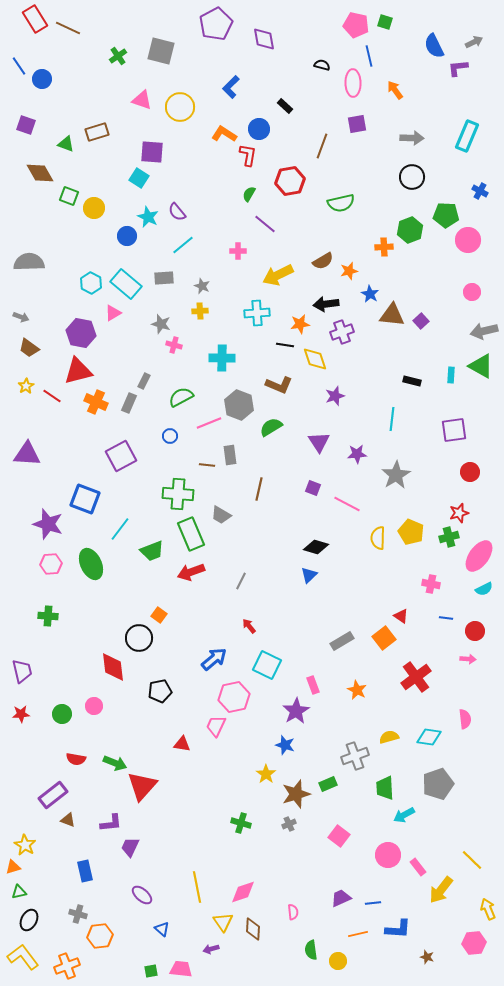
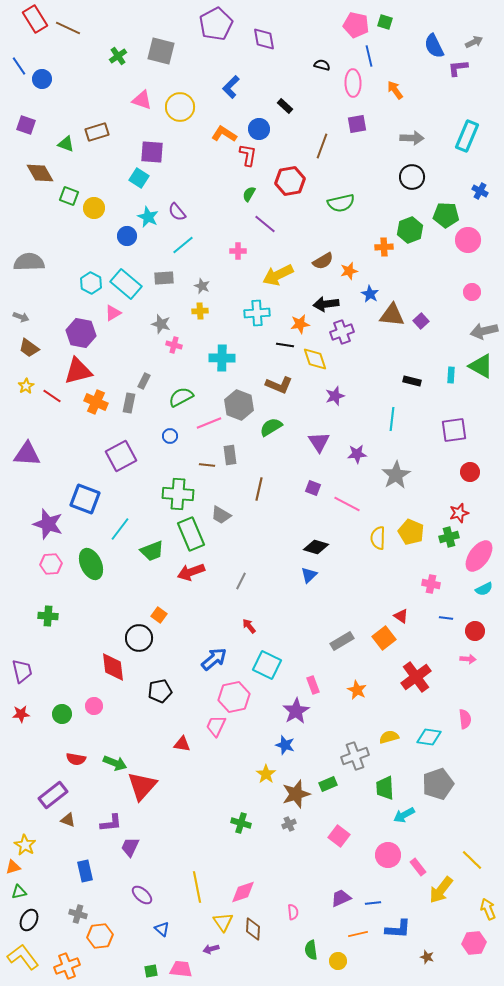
gray rectangle at (129, 403): rotated 12 degrees counterclockwise
